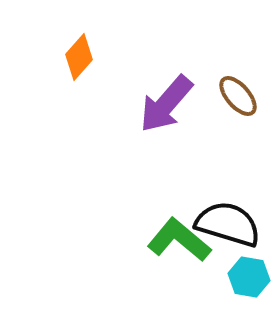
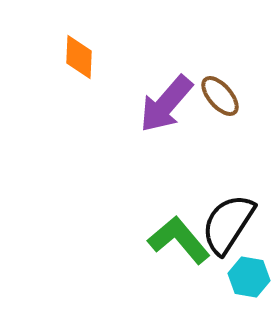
orange diamond: rotated 39 degrees counterclockwise
brown ellipse: moved 18 px left
black semicircle: rotated 74 degrees counterclockwise
green L-shape: rotated 10 degrees clockwise
